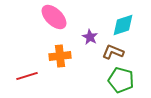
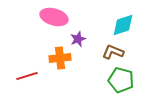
pink ellipse: rotated 28 degrees counterclockwise
purple star: moved 12 px left, 2 px down; rotated 21 degrees clockwise
orange cross: moved 2 px down
